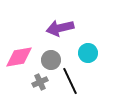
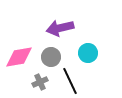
gray circle: moved 3 px up
